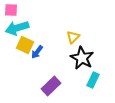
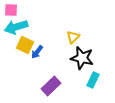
cyan arrow: moved 1 px left, 1 px up
black star: rotated 15 degrees counterclockwise
